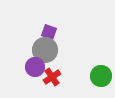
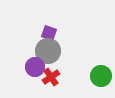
purple square: moved 1 px down
gray circle: moved 3 px right, 1 px down
red cross: moved 1 px left
